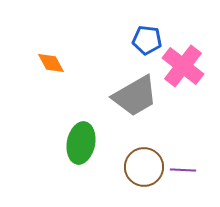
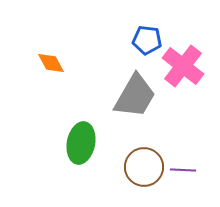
gray trapezoid: rotated 30 degrees counterclockwise
